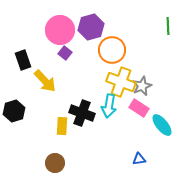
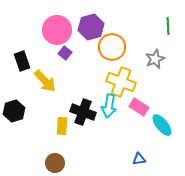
pink circle: moved 3 px left
orange circle: moved 3 px up
black rectangle: moved 1 px left, 1 px down
gray star: moved 13 px right, 27 px up
pink rectangle: moved 1 px up
black cross: moved 1 px right, 1 px up
